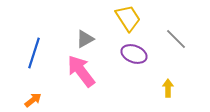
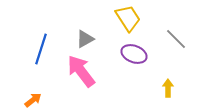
blue line: moved 7 px right, 4 px up
